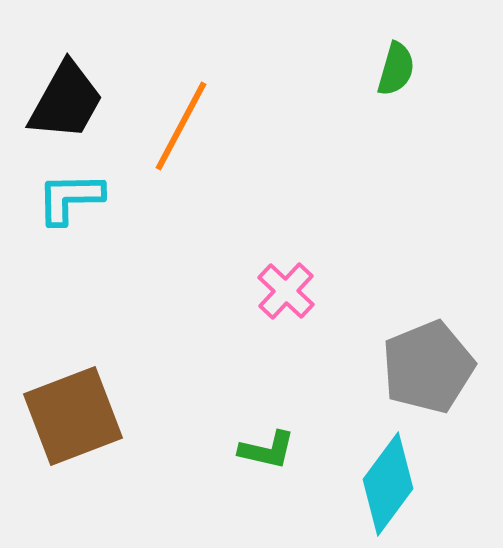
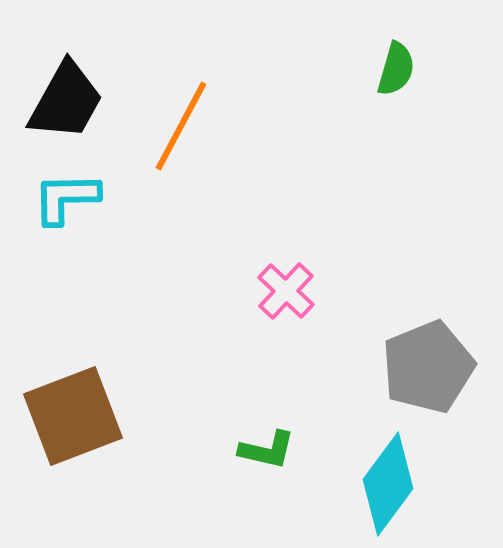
cyan L-shape: moved 4 px left
